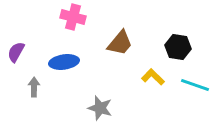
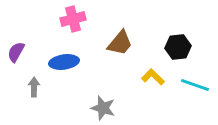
pink cross: moved 2 px down; rotated 30 degrees counterclockwise
black hexagon: rotated 15 degrees counterclockwise
gray star: moved 3 px right
